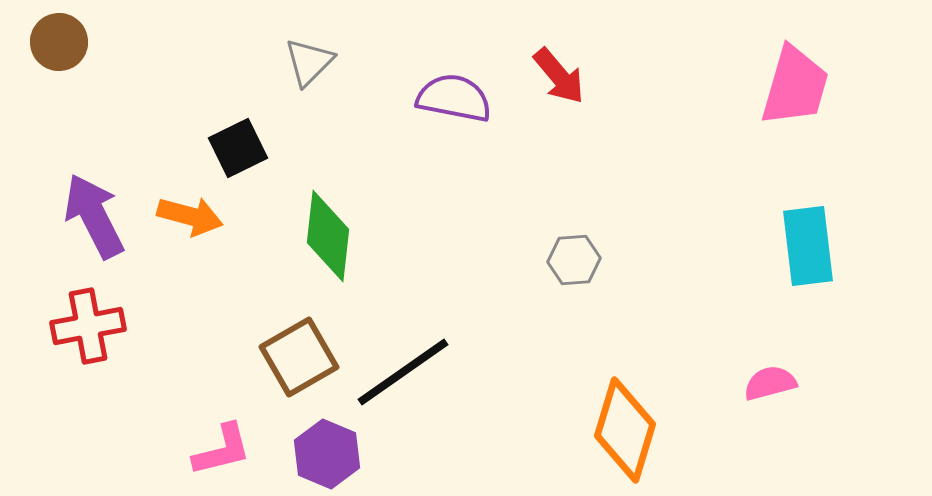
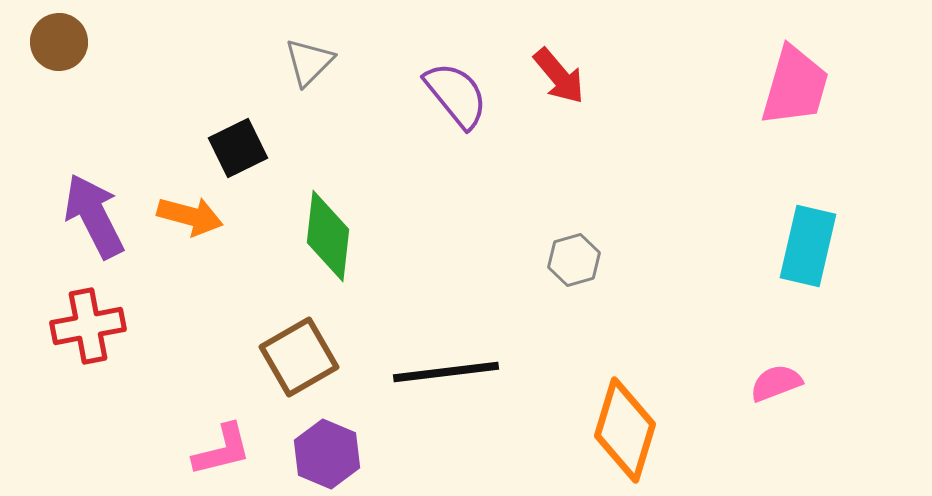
purple semicircle: moved 2 px right, 3 px up; rotated 40 degrees clockwise
cyan rectangle: rotated 20 degrees clockwise
gray hexagon: rotated 12 degrees counterclockwise
black line: moved 43 px right; rotated 28 degrees clockwise
pink semicircle: moved 6 px right; rotated 6 degrees counterclockwise
